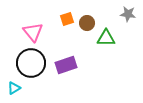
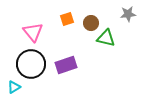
gray star: rotated 14 degrees counterclockwise
brown circle: moved 4 px right
green triangle: rotated 12 degrees clockwise
black circle: moved 1 px down
cyan triangle: moved 1 px up
